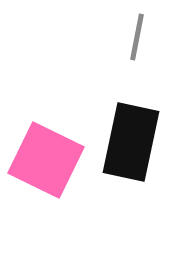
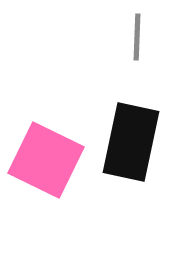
gray line: rotated 9 degrees counterclockwise
